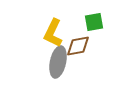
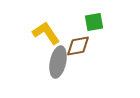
yellow L-shape: moved 7 px left; rotated 120 degrees clockwise
